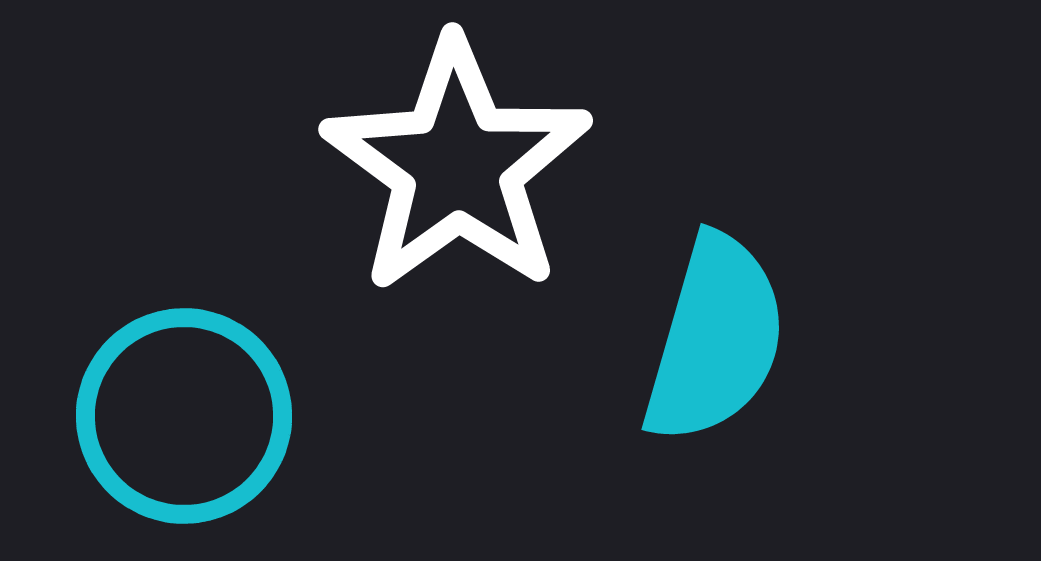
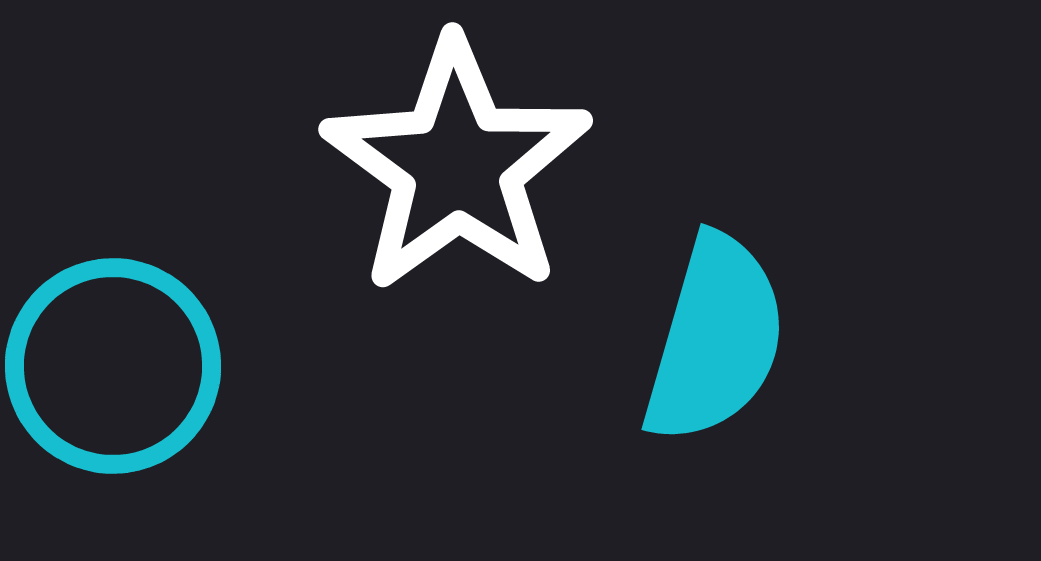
cyan circle: moved 71 px left, 50 px up
